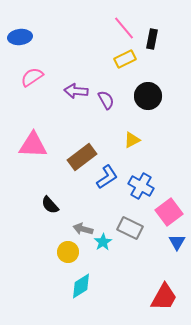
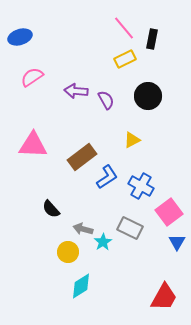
blue ellipse: rotated 10 degrees counterclockwise
black semicircle: moved 1 px right, 4 px down
